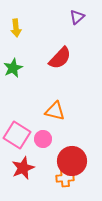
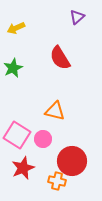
yellow arrow: rotated 72 degrees clockwise
red semicircle: rotated 105 degrees clockwise
orange cross: moved 8 px left, 3 px down; rotated 18 degrees clockwise
